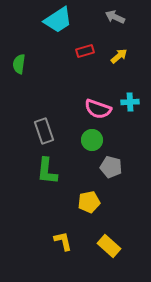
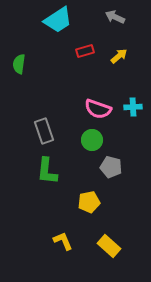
cyan cross: moved 3 px right, 5 px down
yellow L-shape: rotated 10 degrees counterclockwise
